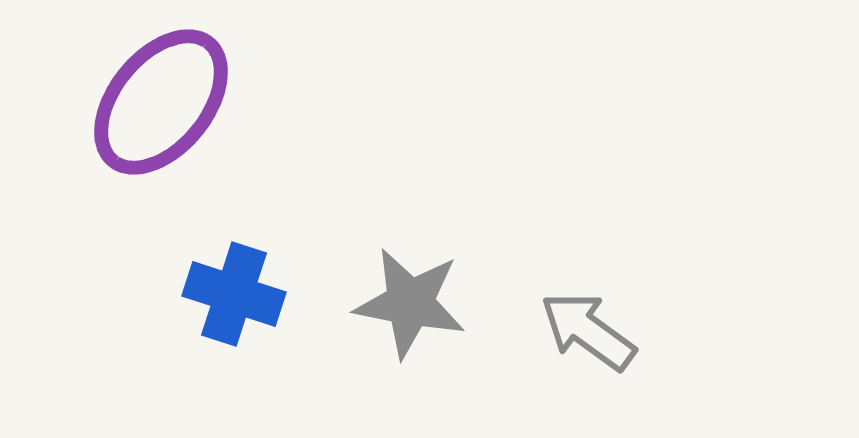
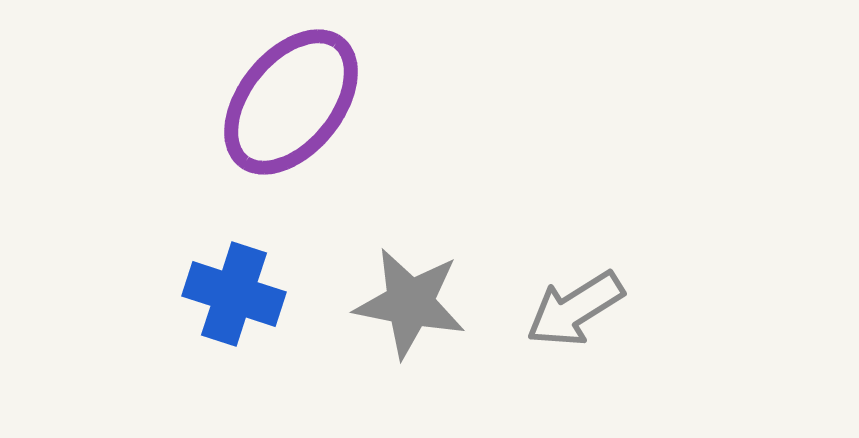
purple ellipse: moved 130 px right
gray arrow: moved 13 px left, 22 px up; rotated 68 degrees counterclockwise
